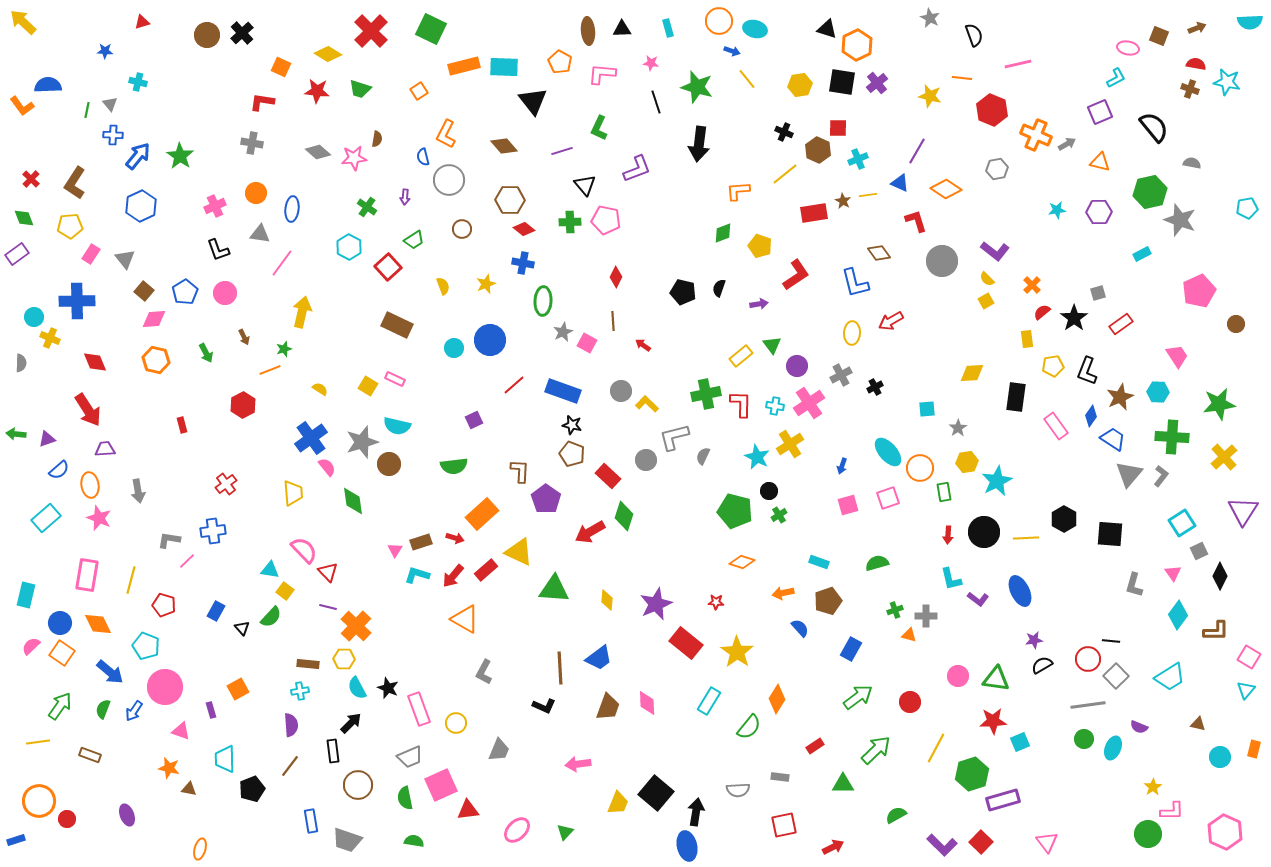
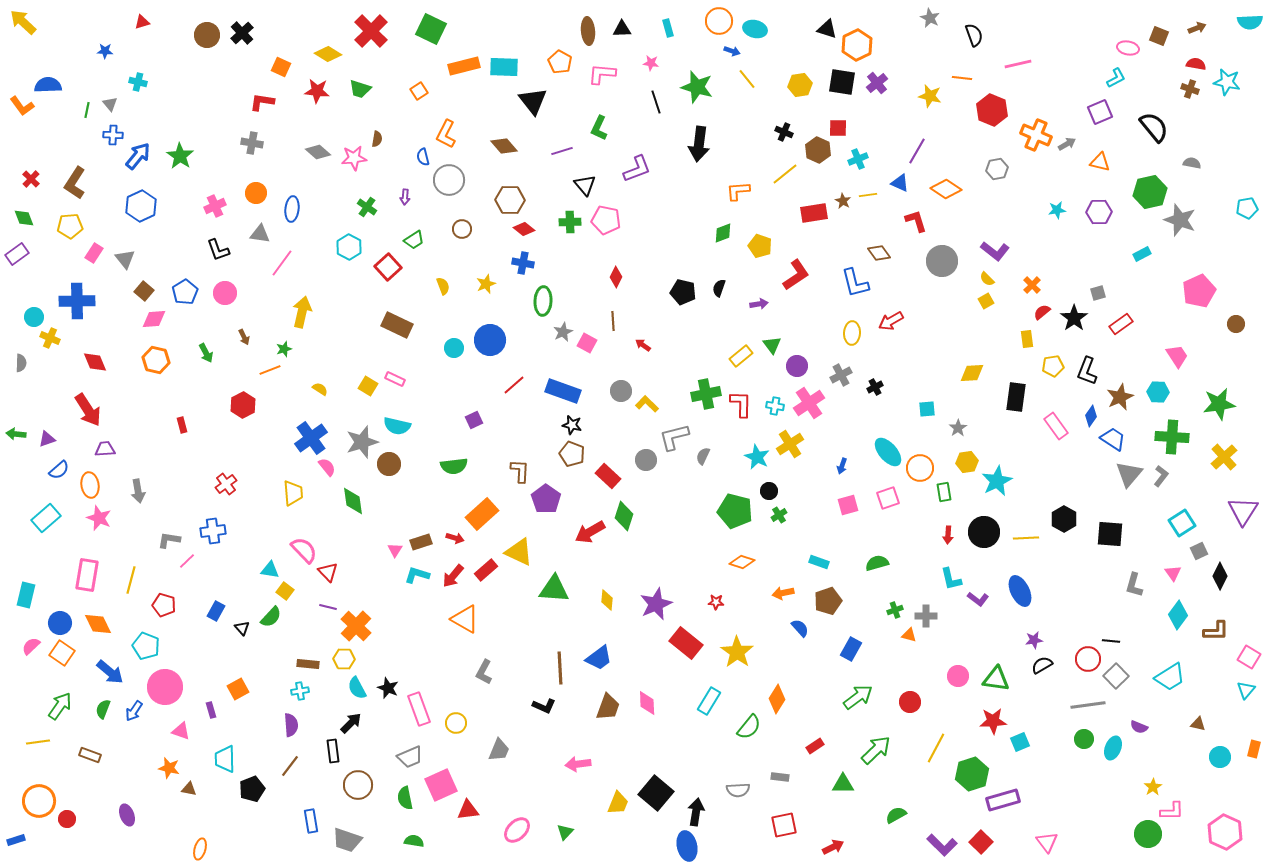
pink rectangle at (91, 254): moved 3 px right, 1 px up
